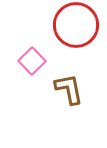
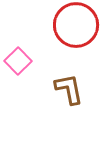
pink square: moved 14 px left
